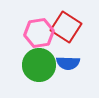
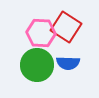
pink hexagon: moved 2 px right; rotated 12 degrees clockwise
green circle: moved 2 px left
